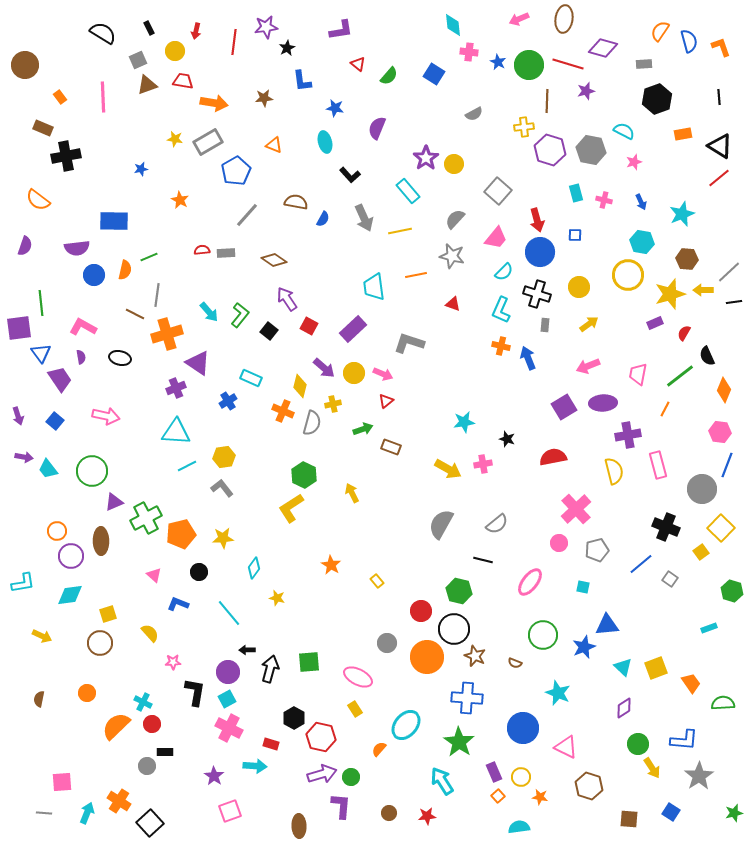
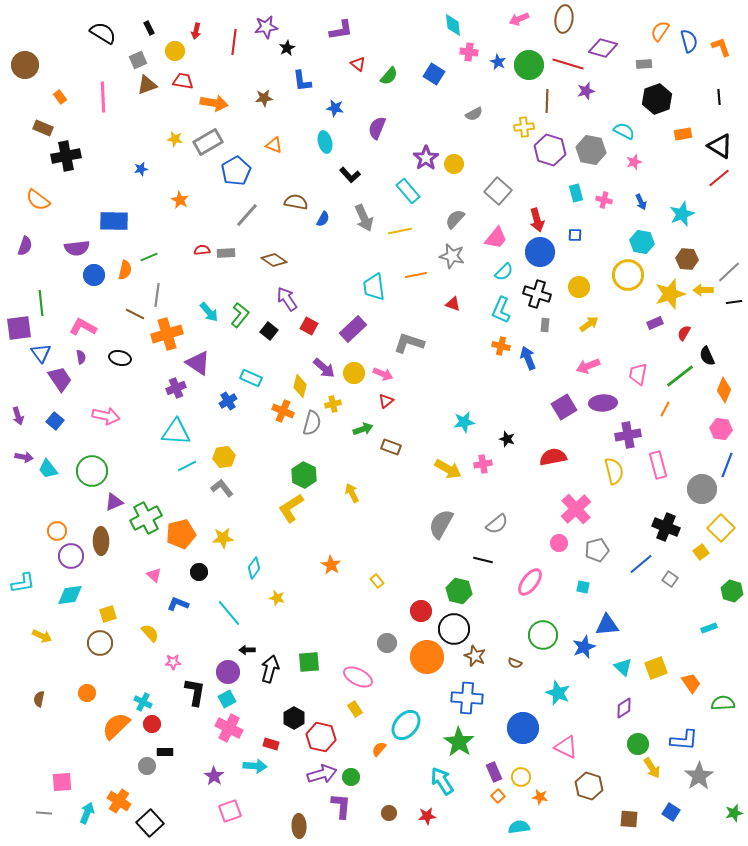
pink hexagon at (720, 432): moved 1 px right, 3 px up
